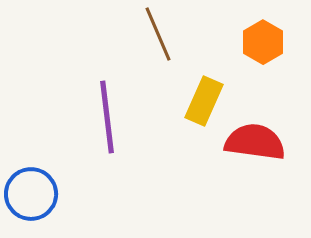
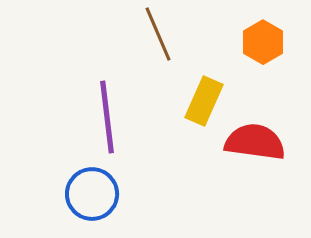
blue circle: moved 61 px right
